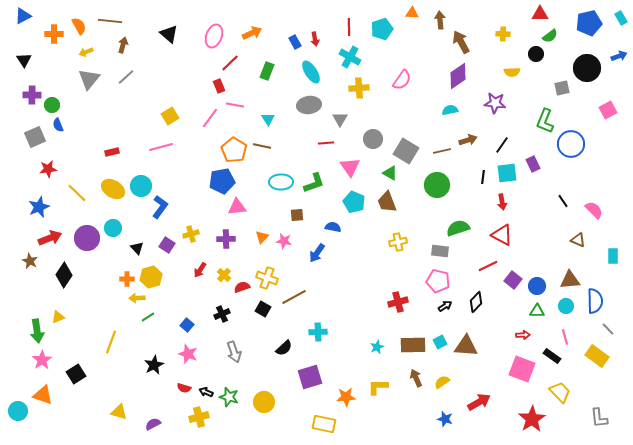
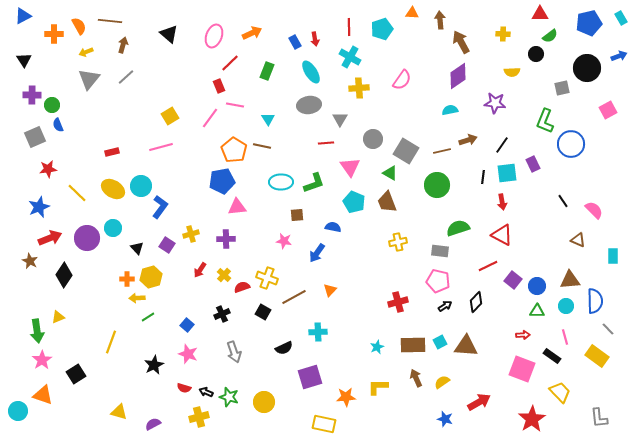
orange triangle at (262, 237): moved 68 px right, 53 px down
black square at (263, 309): moved 3 px down
black semicircle at (284, 348): rotated 18 degrees clockwise
